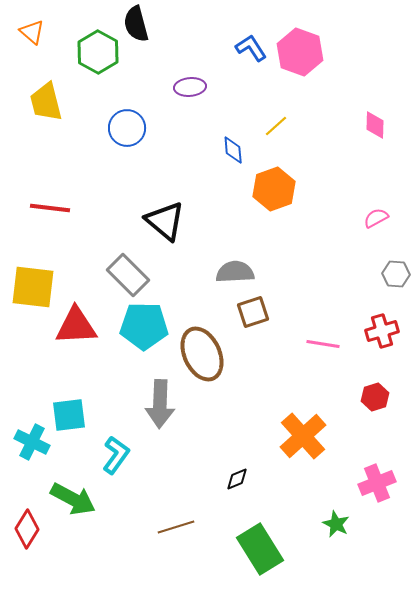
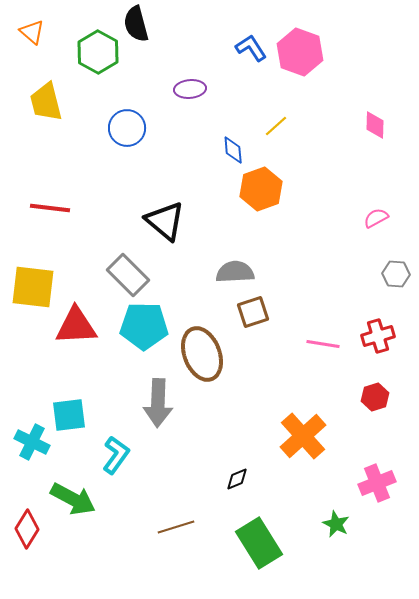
purple ellipse: moved 2 px down
orange hexagon: moved 13 px left
red cross: moved 4 px left, 5 px down
brown ellipse: rotated 4 degrees clockwise
gray arrow: moved 2 px left, 1 px up
green rectangle: moved 1 px left, 6 px up
